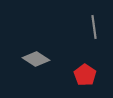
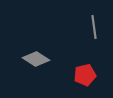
red pentagon: rotated 25 degrees clockwise
